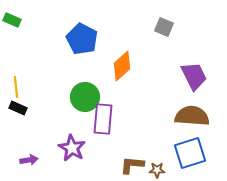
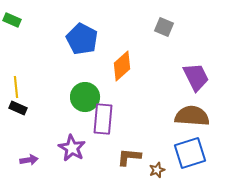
purple trapezoid: moved 2 px right, 1 px down
brown L-shape: moved 3 px left, 8 px up
brown star: rotated 21 degrees counterclockwise
